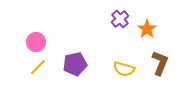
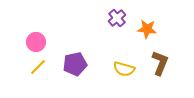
purple cross: moved 3 px left, 1 px up
orange star: rotated 30 degrees counterclockwise
